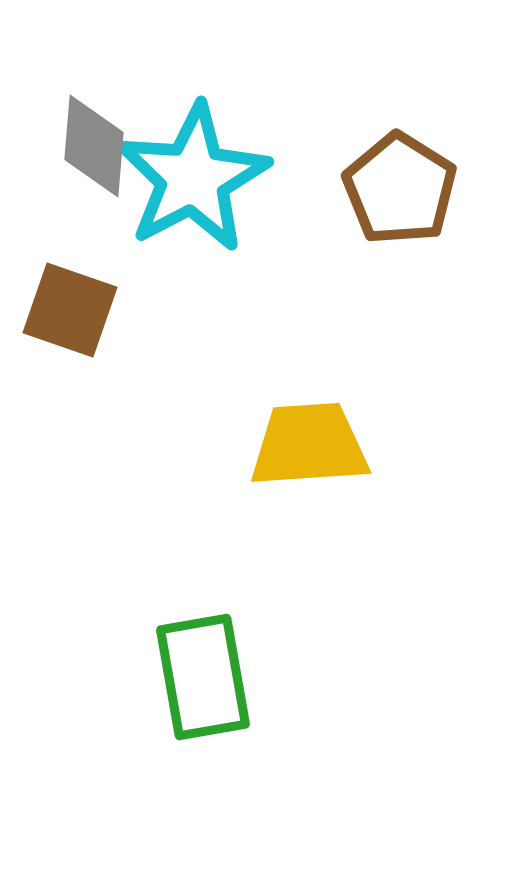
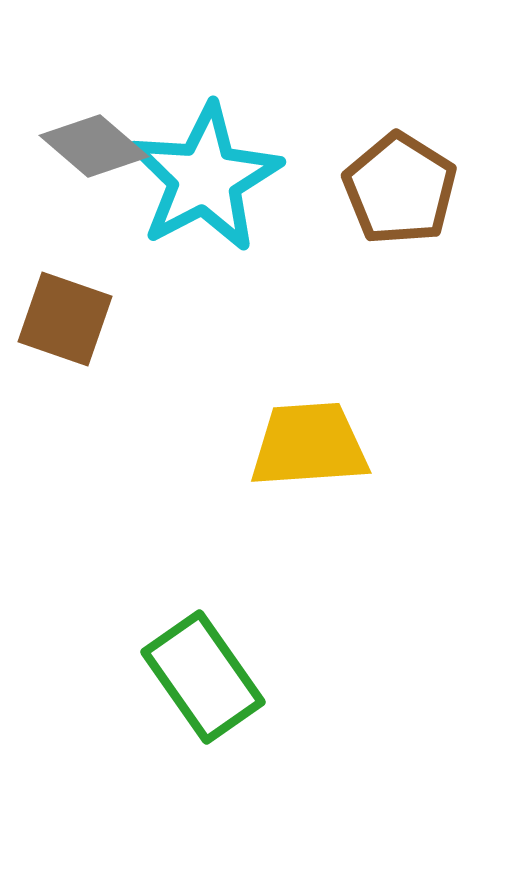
gray diamond: rotated 54 degrees counterclockwise
cyan star: moved 12 px right
brown square: moved 5 px left, 9 px down
green rectangle: rotated 25 degrees counterclockwise
